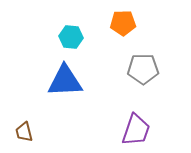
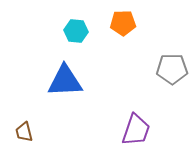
cyan hexagon: moved 5 px right, 6 px up
gray pentagon: moved 29 px right
